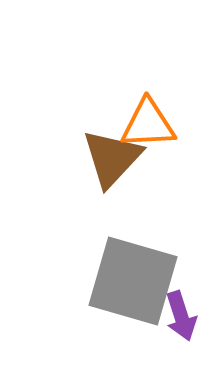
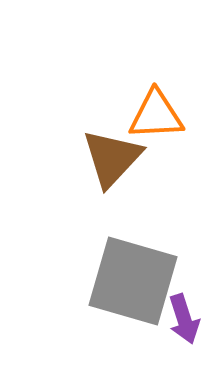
orange triangle: moved 8 px right, 9 px up
purple arrow: moved 3 px right, 3 px down
